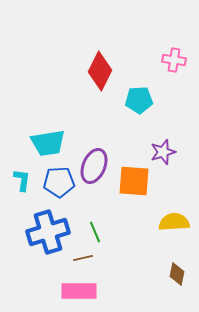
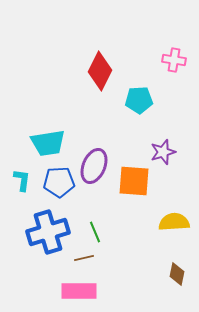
brown line: moved 1 px right
